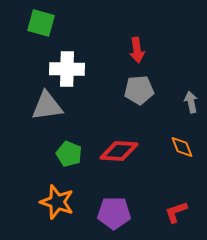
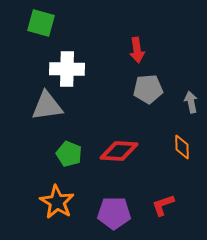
gray pentagon: moved 9 px right, 1 px up
orange diamond: rotated 20 degrees clockwise
orange star: rotated 12 degrees clockwise
red L-shape: moved 13 px left, 7 px up
